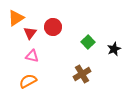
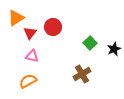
green square: moved 2 px right, 1 px down
